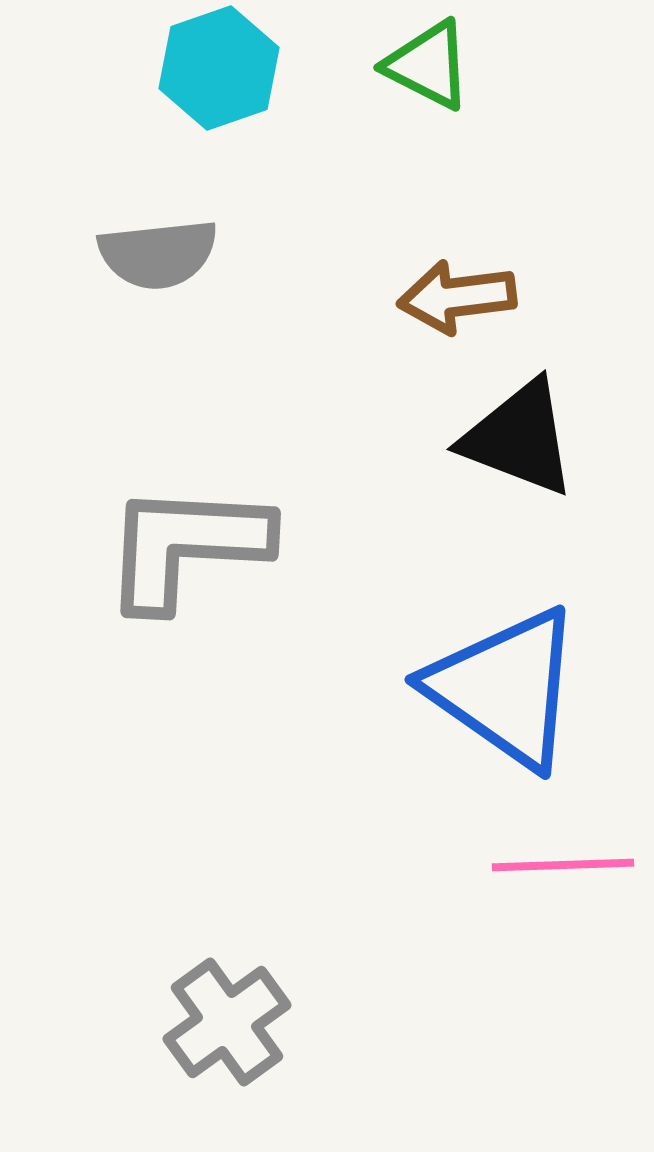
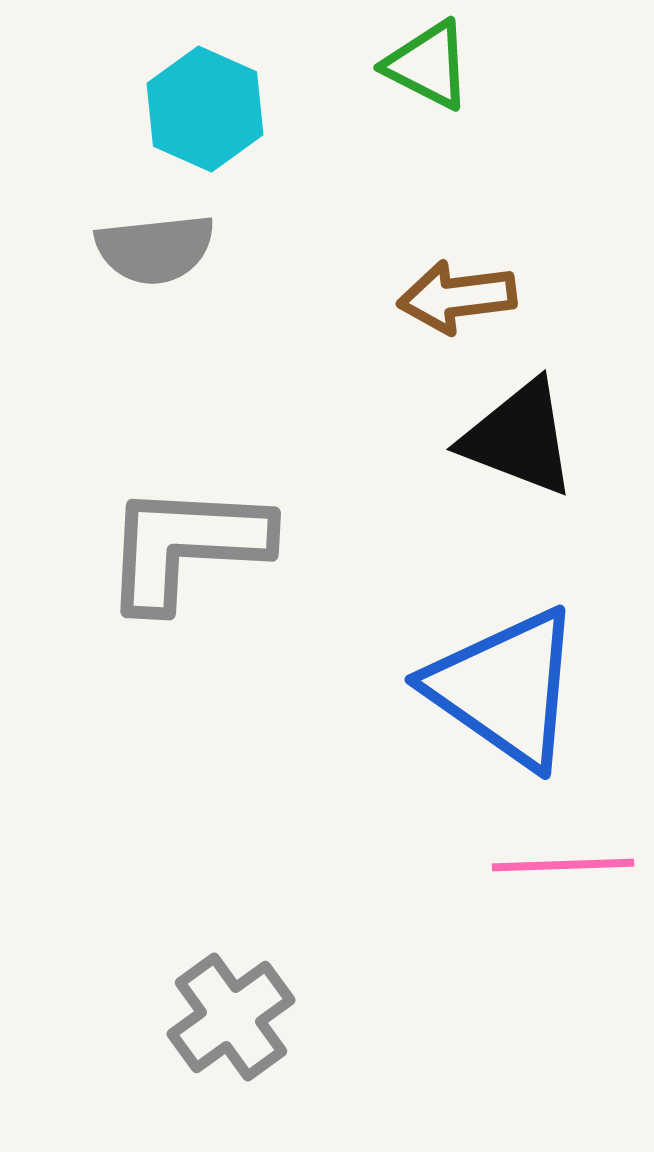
cyan hexagon: moved 14 px left, 41 px down; rotated 17 degrees counterclockwise
gray semicircle: moved 3 px left, 5 px up
gray cross: moved 4 px right, 5 px up
